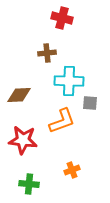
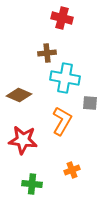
cyan cross: moved 4 px left, 3 px up; rotated 8 degrees clockwise
brown diamond: rotated 25 degrees clockwise
orange L-shape: rotated 40 degrees counterclockwise
green cross: moved 3 px right
